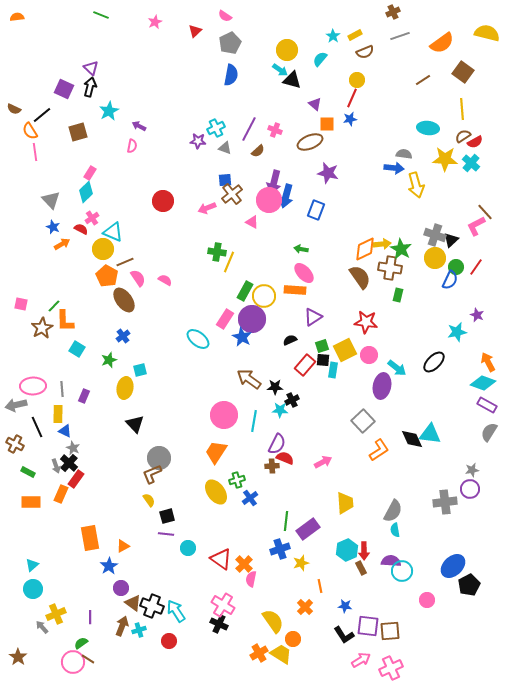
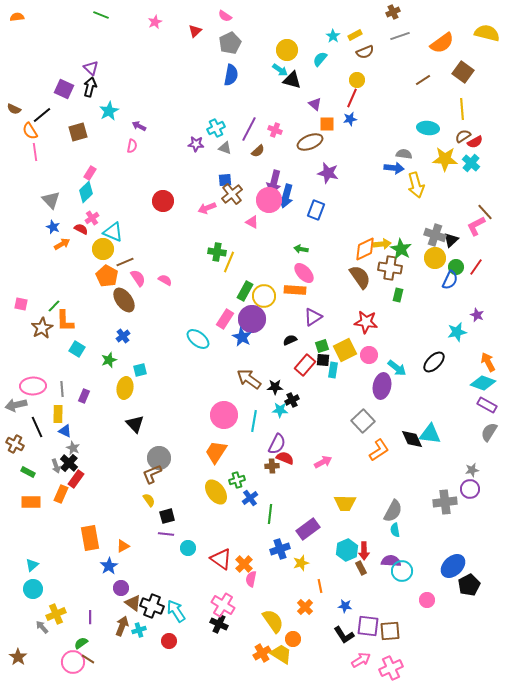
purple star at (198, 141): moved 2 px left, 3 px down
yellow trapezoid at (345, 503): rotated 95 degrees clockwise
green line at (286, 521): moved 16 px left, 7 px up
orange cross at (259, 653): moved 3 px right
